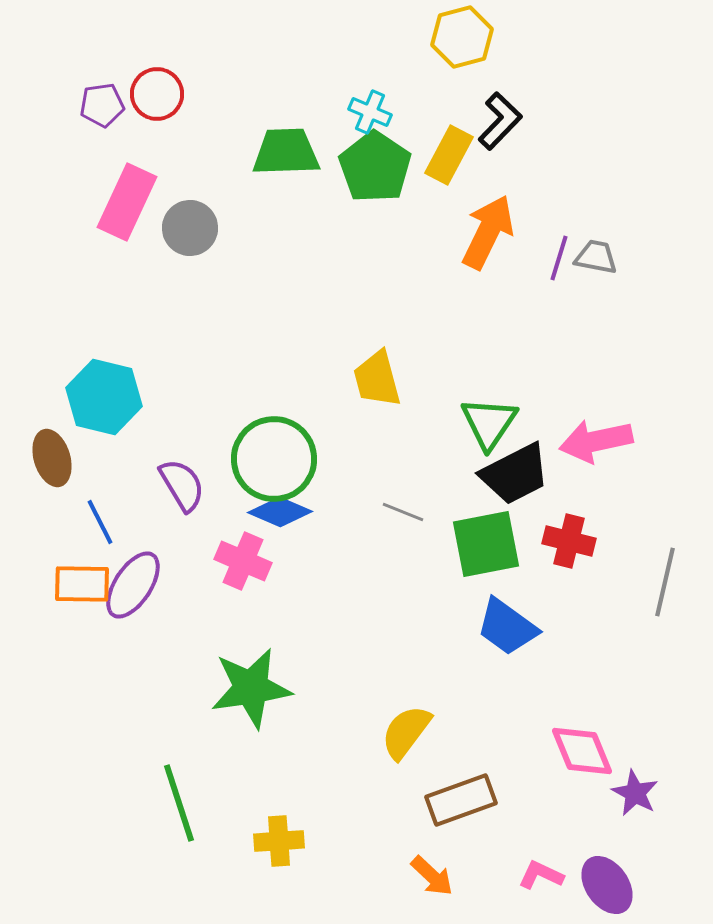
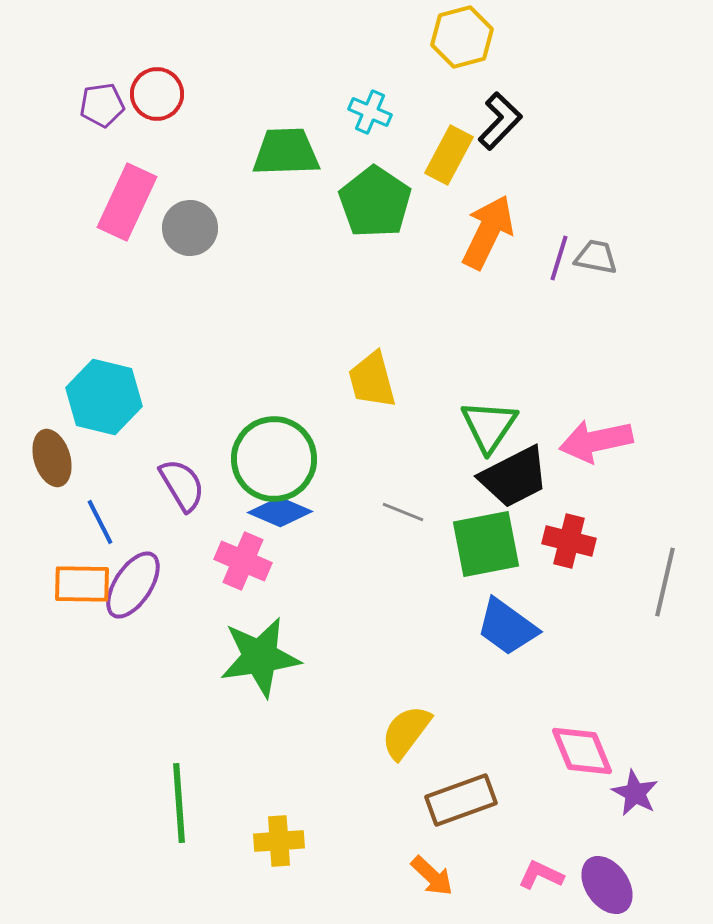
green pentagon at (375, 167): moved 35 px down
yellow trapezoid at (377, 379): moved 5 px left, 1 px down
green triangle at (489, 423): moved 3 px down
black trapezoid at (515, 474): moved 1 px left, 3 px down
green star at (251, 688): moved 9 px right, 31 px up
green line at (179, 803): rotated 14 degrees clockwise
